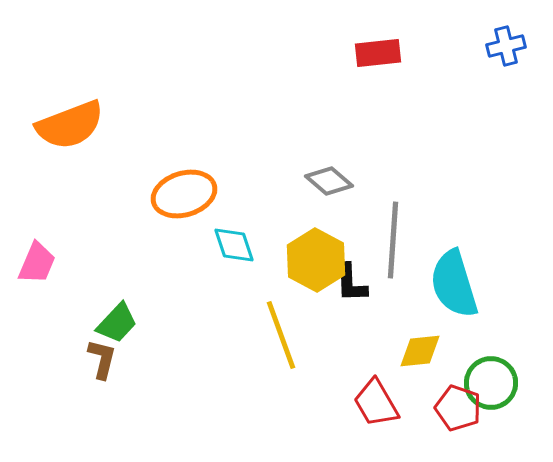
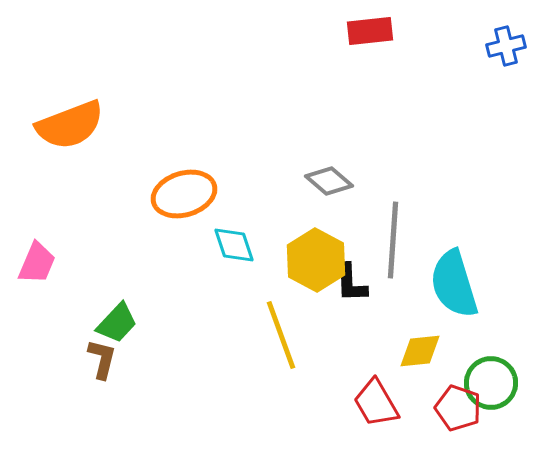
red rectangle: moved 8 px left, 22 px up
